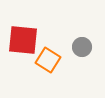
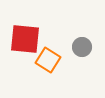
red square: moved 2 px right, 1 px up
